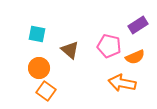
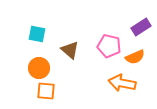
purple rectangle: moved 3 px right, 2 px down
orange square: rotated 30 degrees counterclockwise
